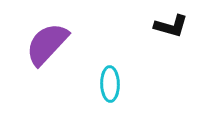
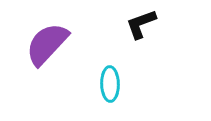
black L-shape: moved 30 px left, 2 px up; rotated 144 degrees clockwise
